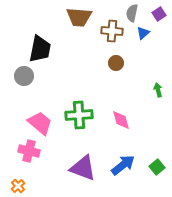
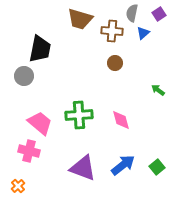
brown trapezoid: moved 1 px right, 2 px down; rotated 12 degrees clockwise
brown circle: moved 1 px left
green arrow: rotated 40 degrees counterclockwise
